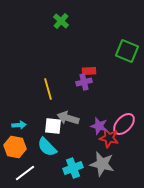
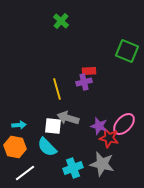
yellow line: moved 9 px right
